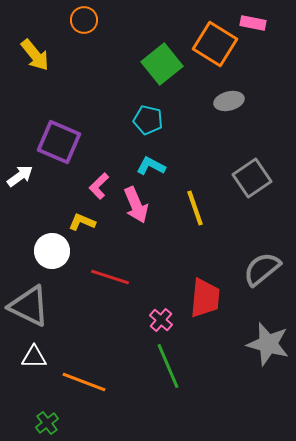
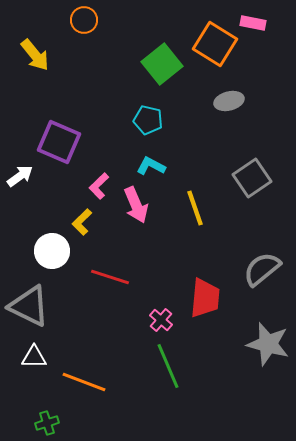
yellow L-shape: rotated 68 degrees counterclockwise
green cross: rotated 20 degrees clockwise
